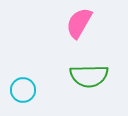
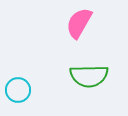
cyan circle: moved 5 px left
